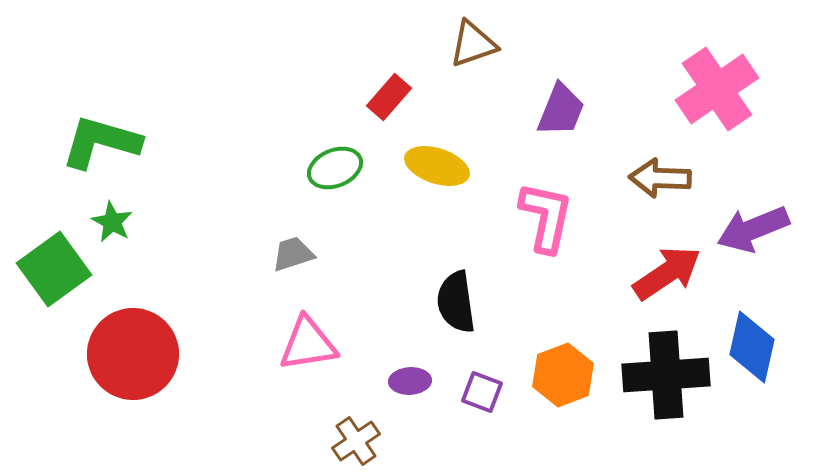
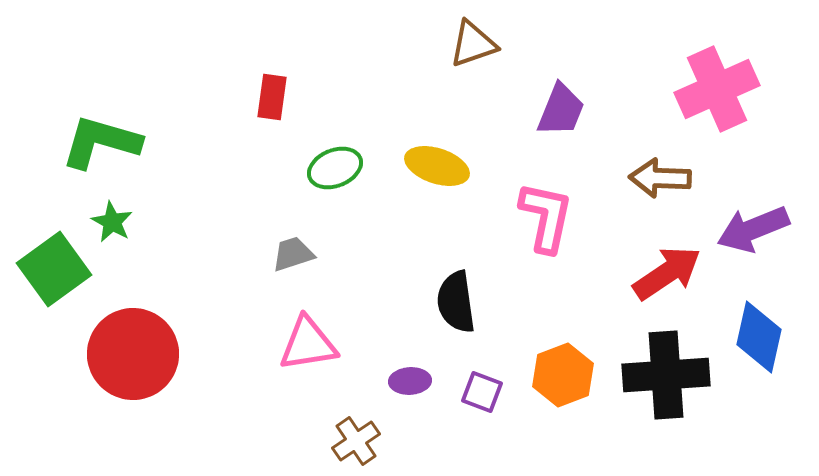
pink cross: rotated 10 degrees clockwise
red rectangle: moved 117 px left; rotated 33 degrees counterclockwise
blue diamond: moved 7 px right, 10 px up
